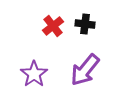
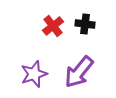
purple arrow: moved 6 px left, 2 px down
purple star: rotated 16 degrees clockwise
